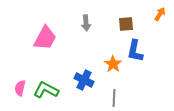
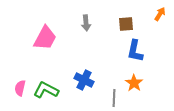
orange star: moved 21 px right, 19 px down
